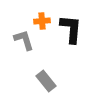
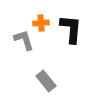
orange cross: moved 1 px left, 2 px down
